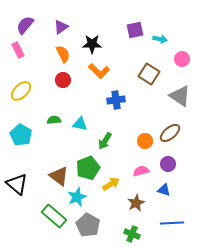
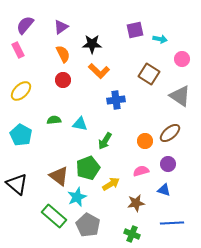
brown star: rotated 18 degrees clockwise
